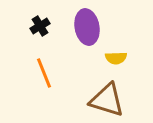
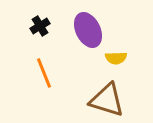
purple ellipse: moved 1 px right, 3 px down; rotated 16 degrees counterclockwise
